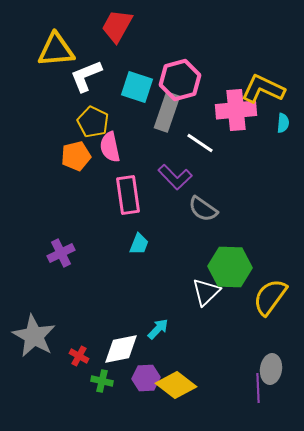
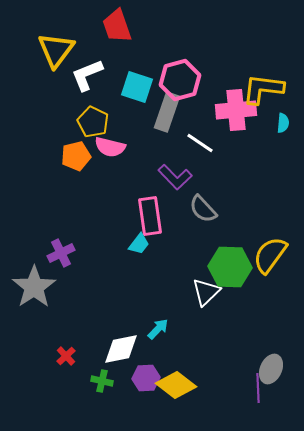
red trapezoid: rotated 48 degrees counterclockwise
yellow triangle: rotated 48 degrees counterclockwise
white L-shape: moved 1 px right, 1 px up
yellow L-shape: rotated 18 degrees counterclockwise
pink semicircle: rotated 64 degrees counterclockwise
pink rectangle: moved 22 px right, 21 px down
gray semicircle: rotated 12 degrees clockwise
cyan trapezoid: rotated 15 degrees clockwise
yellow semicircle: moved 42 px up
gray star: moved 49 px up; rotated 9 degrees clockwise
red cross: moved 13 px left; rotated 18 degrees clockwise
gray ellipse: rotated 16 degrees clockwise
